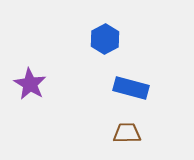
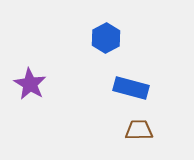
blue hexagon: moved 1 px right, 1 px up
brown trapezoid: moved 12 px right, 3 px up
